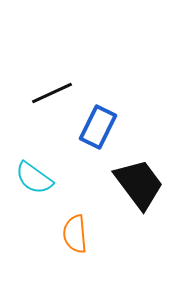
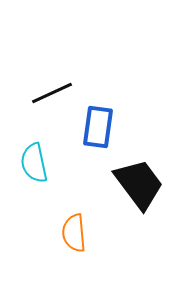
blue rectangle: rotated 18 degrees counterclockwise
cyan semicircle: moved 15 px up; rotated 42 degrees clockwise
orange semicircle: moved 1 px left, 1 px up
